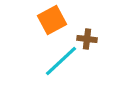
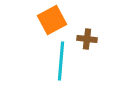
cyan line: rotated 42 degrees counterclockwise
